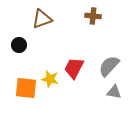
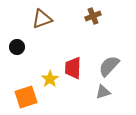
brown cross: rotated 28 degrees counterclockwise
black circle: moved 2 px left, 2 px down
red trapezoid: moved 1 px left; rotated 25 degrees counterclockwise
yellow star: rotated 24 degrees clockwise
orange square: moved 9 px down; rotated 25 degrees counterclockwise
gray triangle: moved 11 px left; rotated 28 degrees counterclockwise
